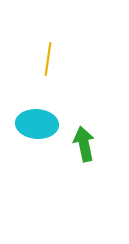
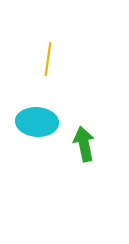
cyan ellipse: moved 2 px up
